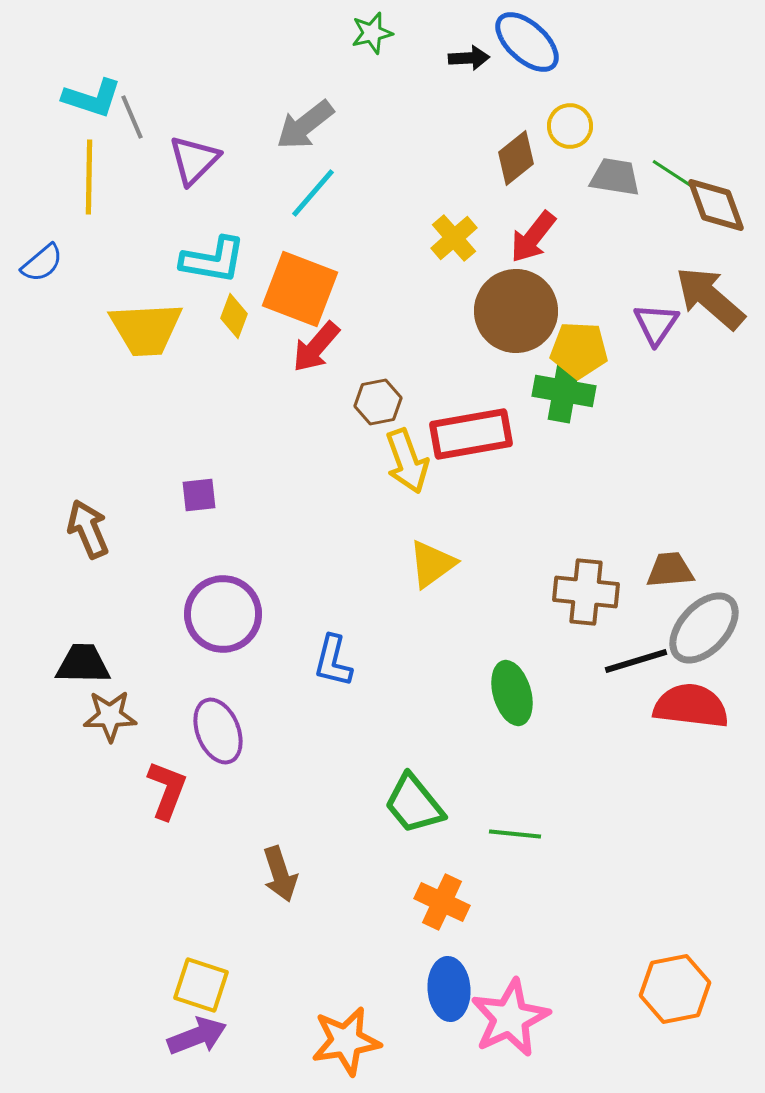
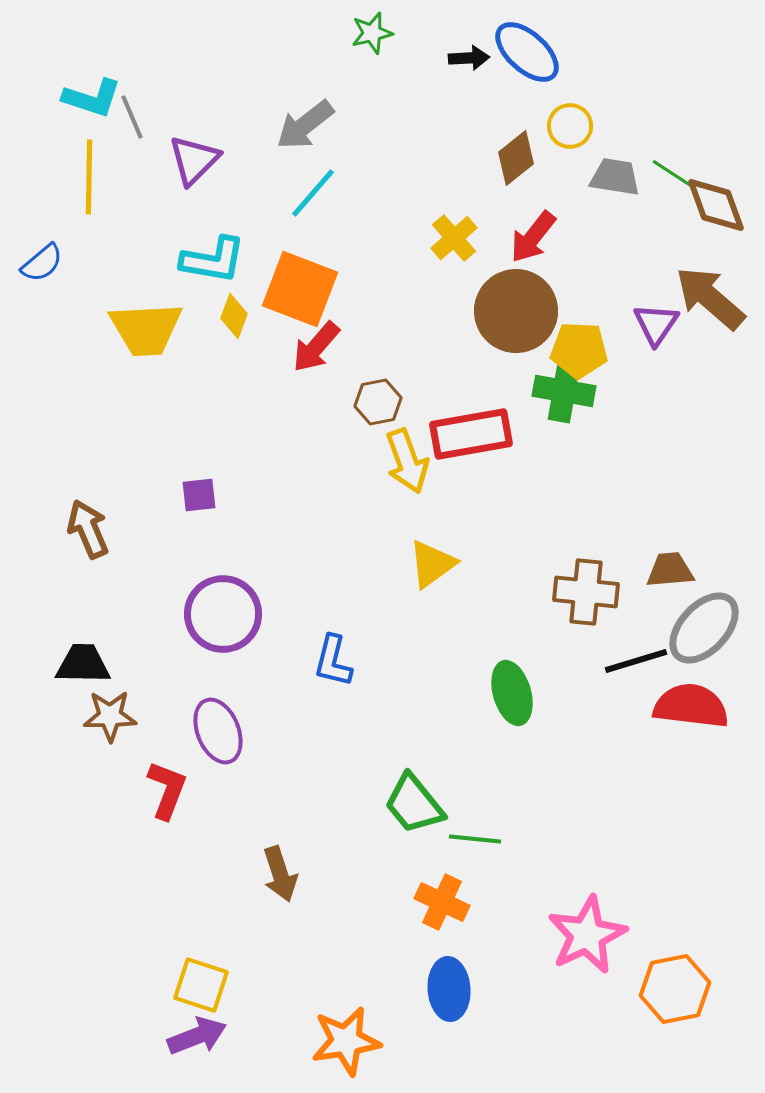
blue ellipse at (527, 42): moved 10 px down
green line at (515, 834): moved 40 px left, 5 px down
pink star at (510, 1018): moved 77 px right, 83 px up
